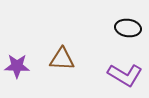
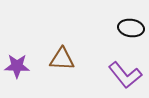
black ellipse: moved 3 px right
purple L-shape: rotated 20 degrees clockwise
